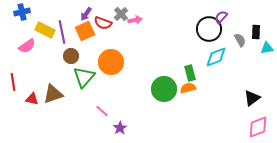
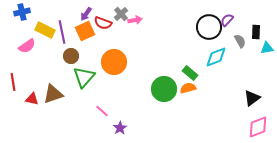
purple semicircle: moved 6 px right, 3 px down
black circle: moved 2 px up
gray semicircle: moved 1 px down
orange circle: moved 3 px right
green rectangle: rotated 35 degrees counterclockwise
